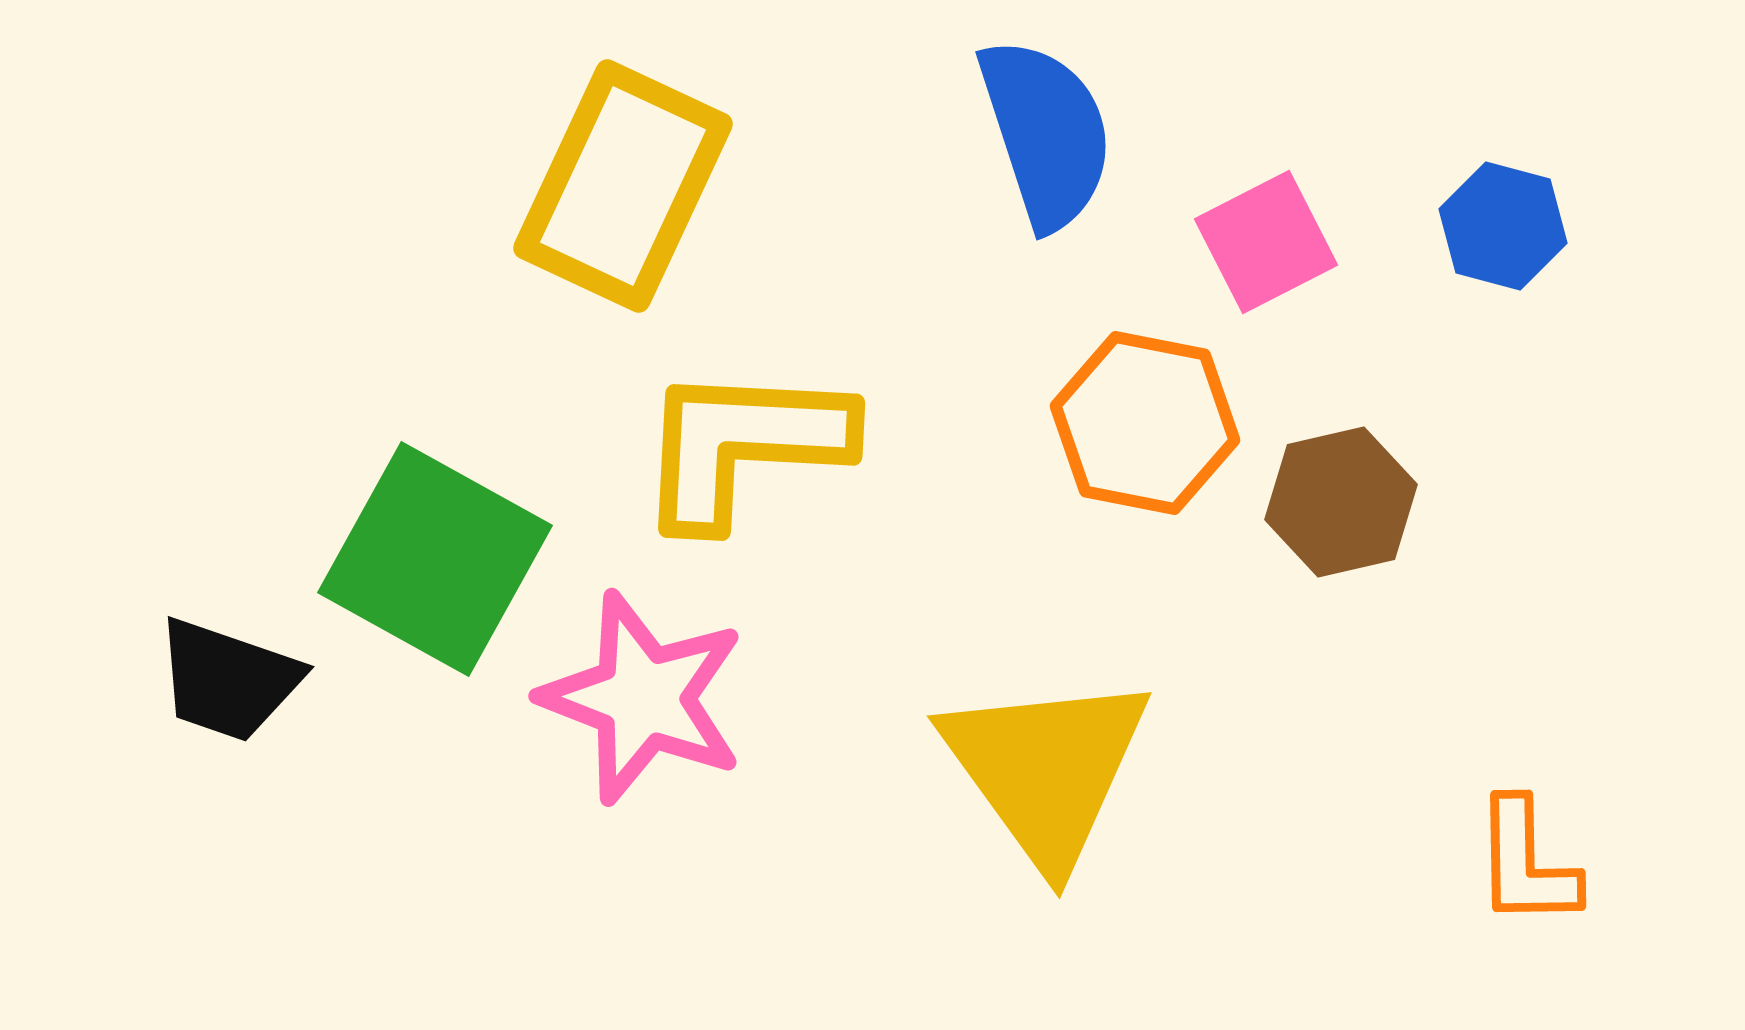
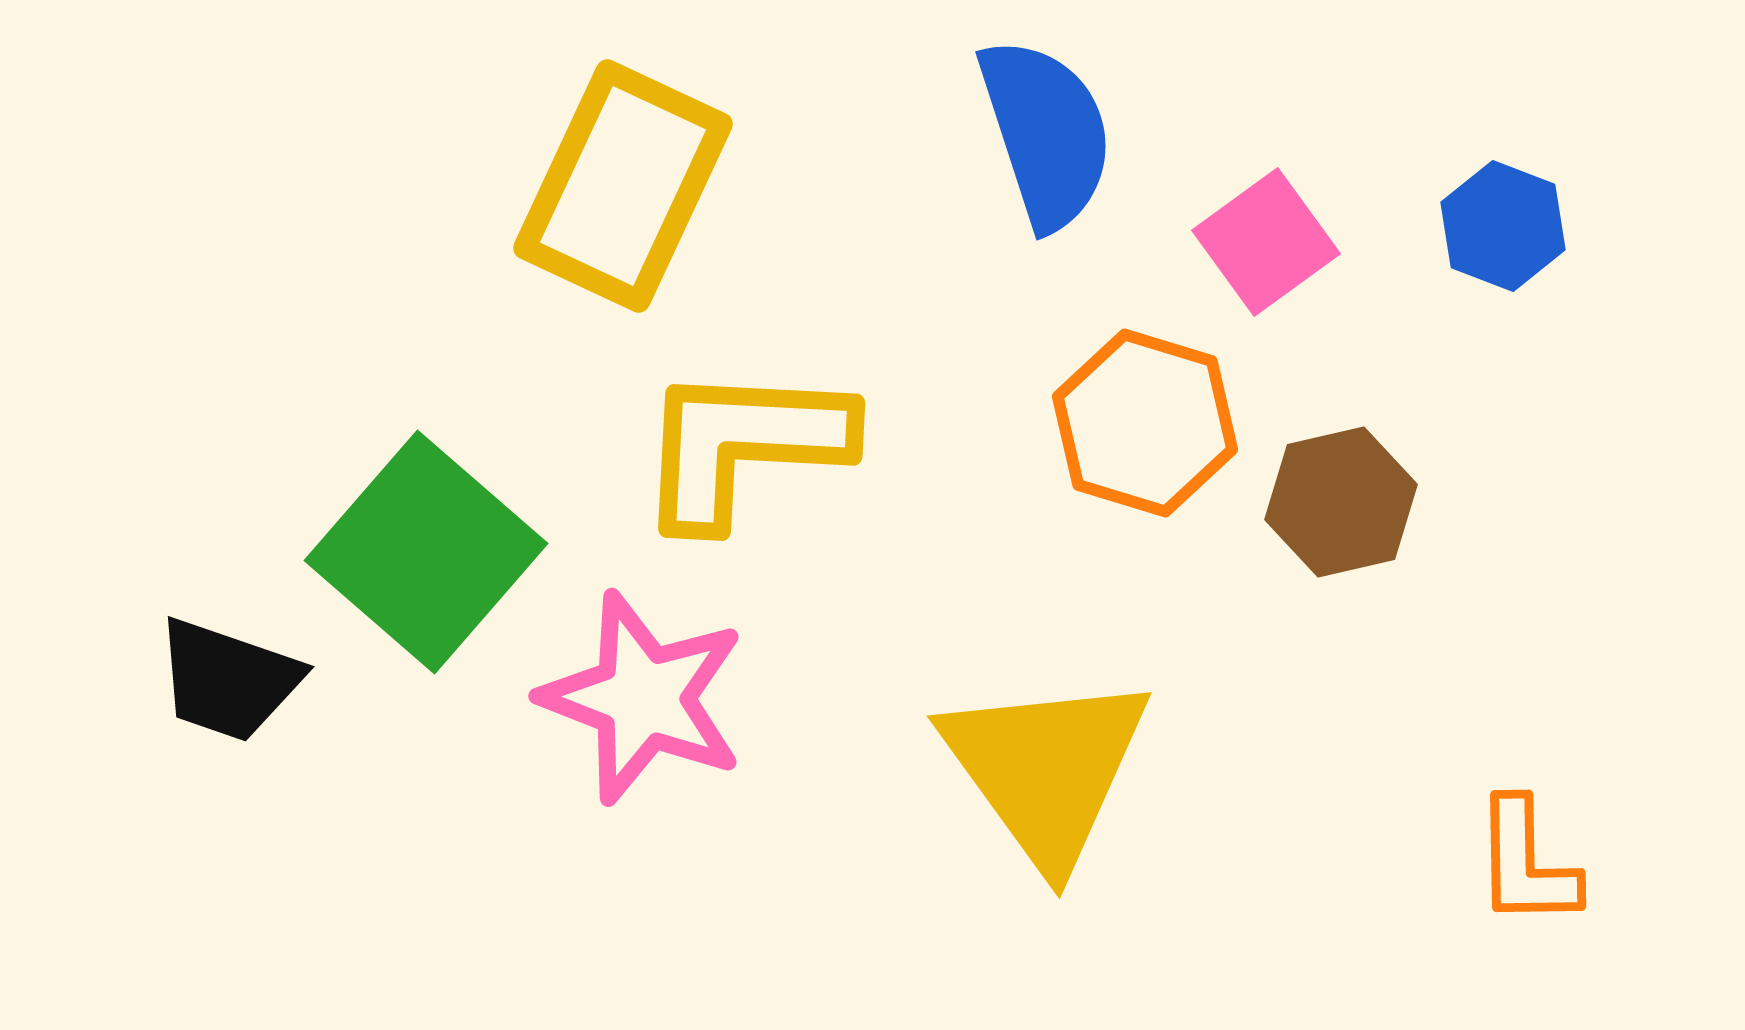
blue hexagon: rotated 6 degrees clockwise
pink square: rotated 9 degrees counterclockwise
orange hexagon: rotated 6 degrees clockwise
green square: moved 9 px left, 7 px up; rotated 12 degrees clockwise
